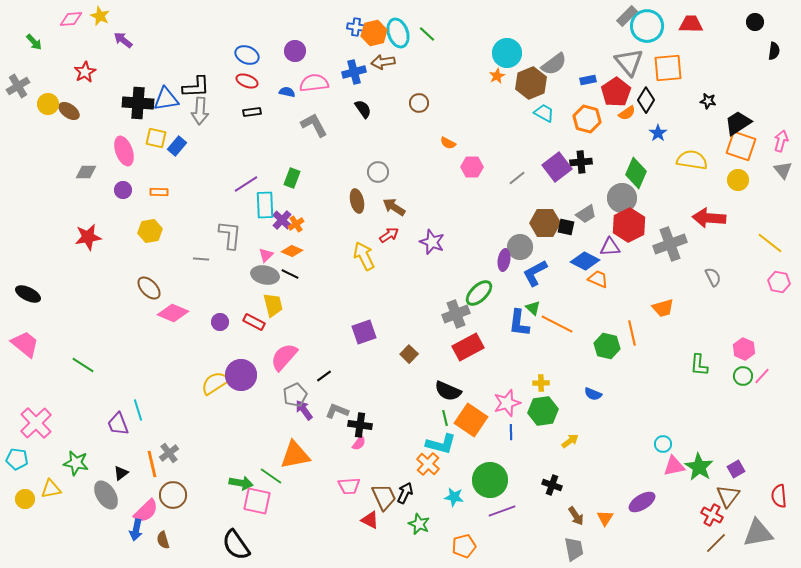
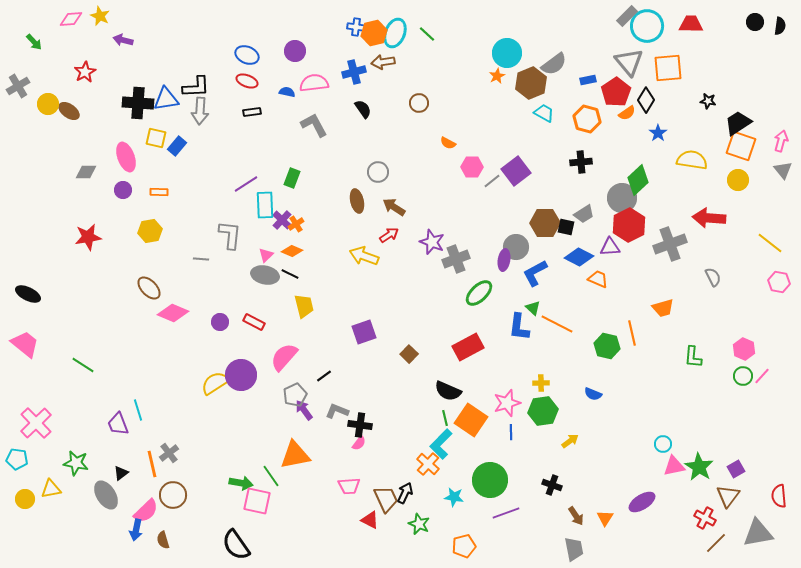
cyan ellipse at (398, 33): moved 3 px left; rotated 40 degrees clockwise
purple arrow at (123, 40): rotated 24 degrees counterclockwise
black semicircle at (774, 51): moved 6 px right, 25 px up
pink ellipse at (124, 151): moved 2 px right, 6 px down
purple square at (557, 167): moved 41 px left, 4 px down
green diamond at (636, 173): moved 2 px right, 7 px down; rotated 24 degrees clockwise
gray line at (517, 178): moved 25 px left, 3 px down
gray trapezoid at (586, 214): moved 2 px left
gray circle at (520, 247): moved 4 px left
yellow arrow at (364, 256): rotated 44 degrees counterclockwise
blue diamond at (585, 261): moved 6 px left, 4 px up
yellow trapezoid at (273, 305): moved 31 px right, 1 px down
gray cross at (456, 314): moved 55 px up
blue L-shape at (519, 323): moved 4 px down
green L-shape at (699, 365): moved 6 px left, 8 px up
cyan L-shape at (441, 444): rotated 120 degrees clockwise
green line at (271, 476): rotated 20 degrees clockwise
brown trapezoid at (384, 497): moved 2 px right, 2 px down
purple line at (502, 511): moved 4 px right, 2 px down
red cross at (712, 515): moved 7 px left, 3 px down
